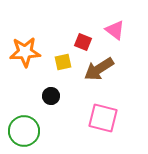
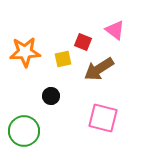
yellow square: moved 3 px up
